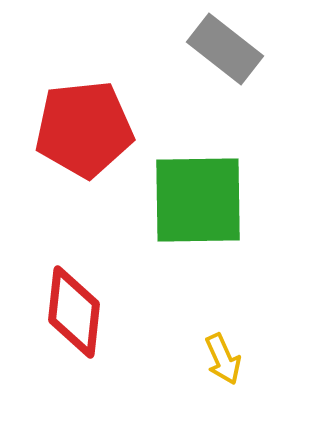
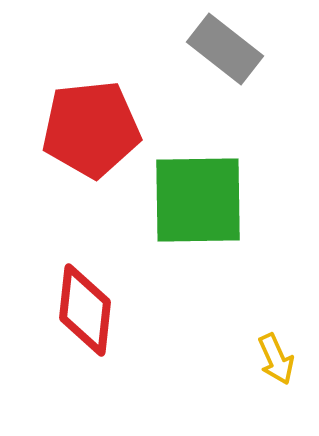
red pentagon: moved 7 px right
red diamond: moved 11 px right, 2 px up
yellow arrow: moved 53 px right
